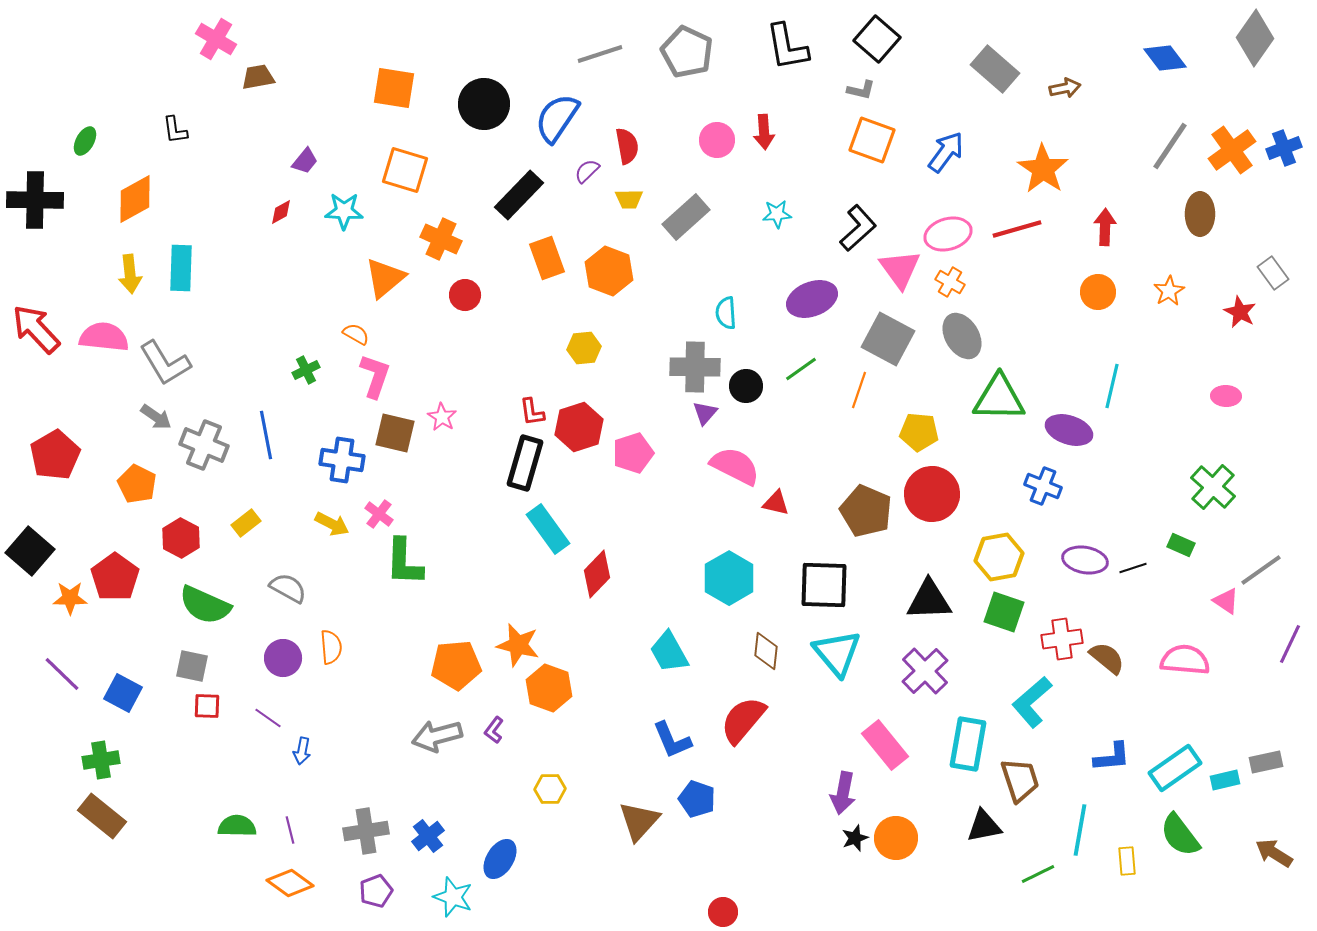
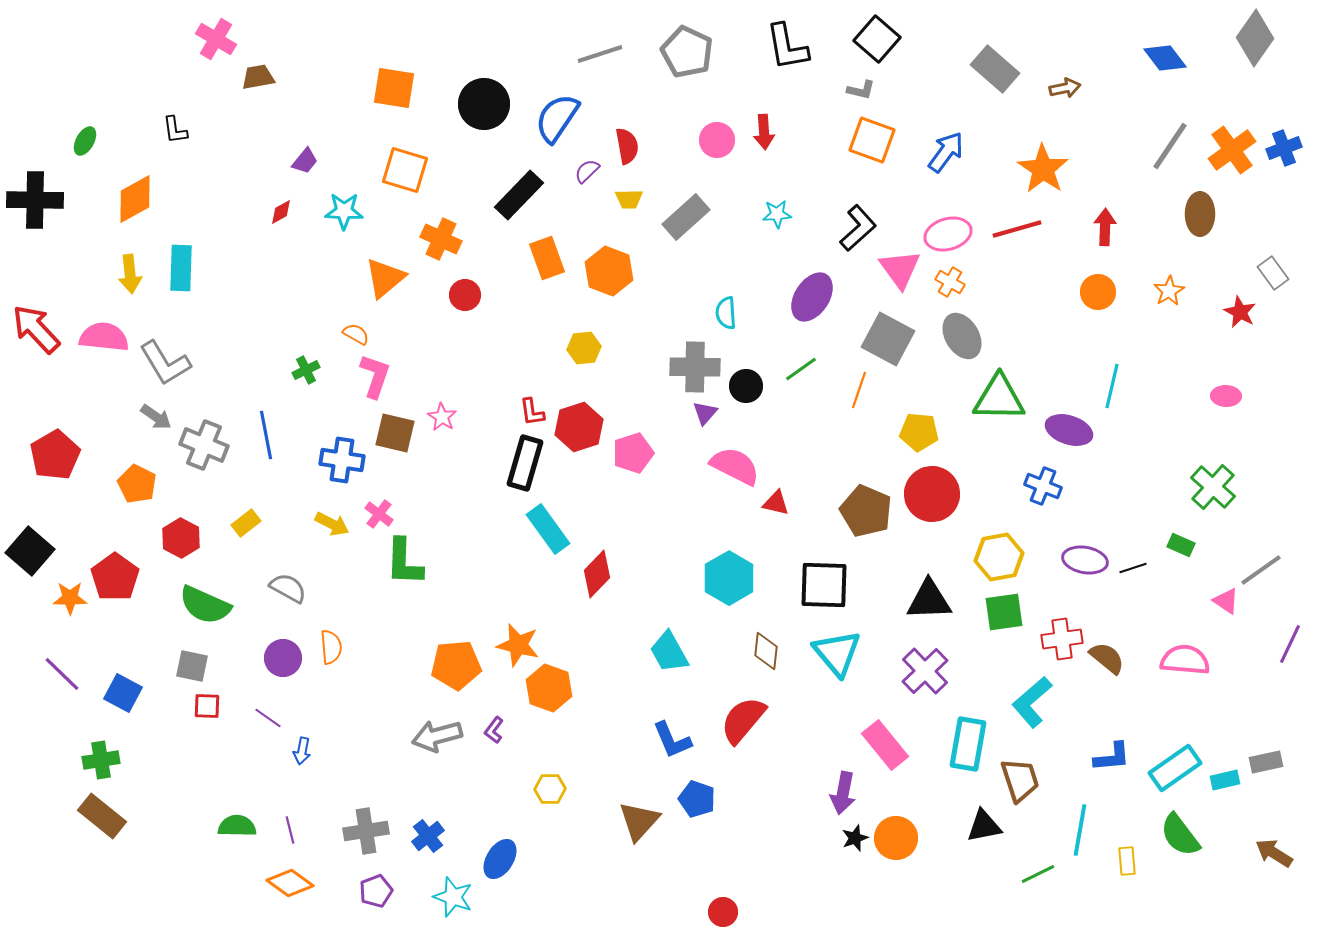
purple ellipse at (812, 299): moved 2 px up; rotated 36 degrees counterclockwise
green square at (1004, 612): rotated 27 degrees counterclockwise
